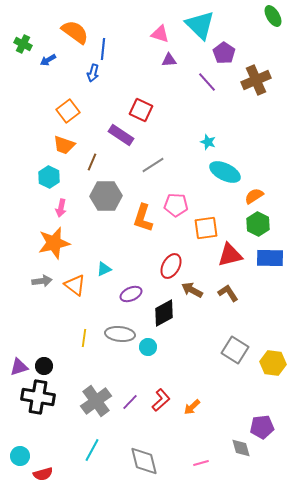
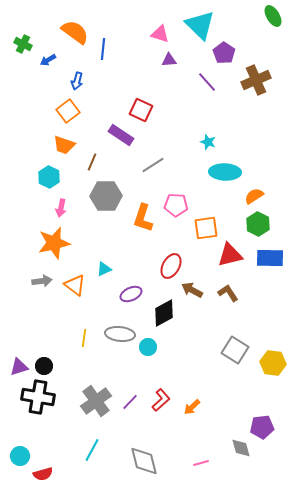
blue arrow at (93, 73): moved 16 px left, 8 px down
cyan ellipse at (225, 172): rotated 24 degrees counterclockwise
